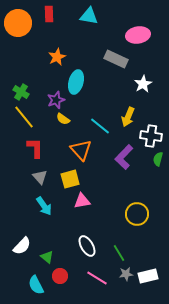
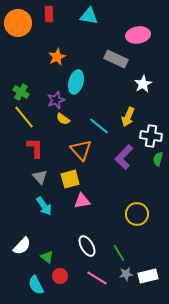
cyan line: moved 1 px left
